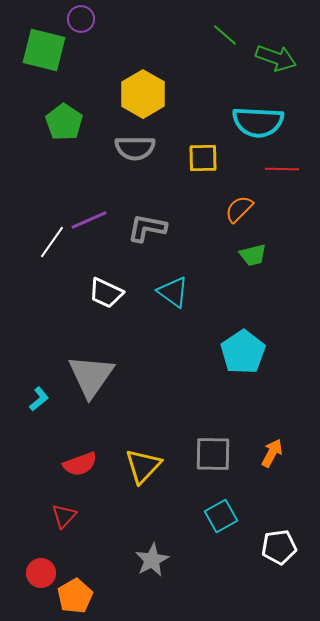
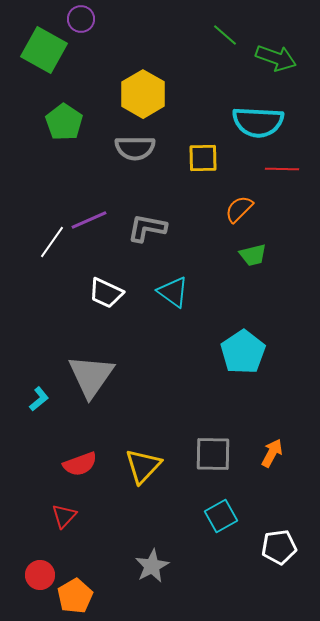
green square: rotated 15 degrees clockwise
gray star: moved 6 px down
red circle: moved 1 px left, 2 px down
